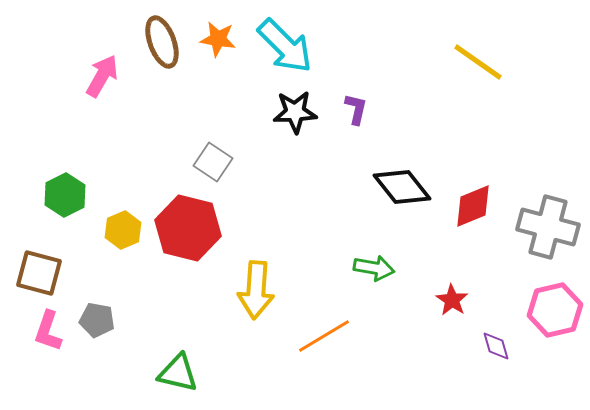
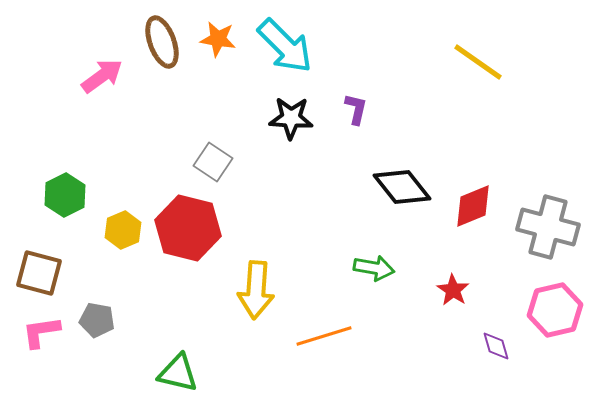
pink arrow: rotated 24 degrees clockwise
black star: moved 4 px left, 6 px down; rotated 6 degrees clockwise
red star: moved 1 px right, 10 px up
pink L-shape: moved 7 px left, 1 px down; rotated 63 degrees clockwise
orange line: rotated 14 degrees clockwise
